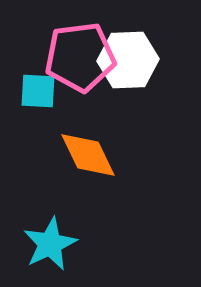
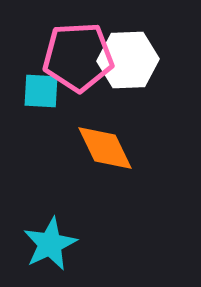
pink pentagon: moved 2 px left; rotated 4 degrees clockwise
cyan square: moved 3 px right
orange diamond: moved 17 px right, 7 px up
